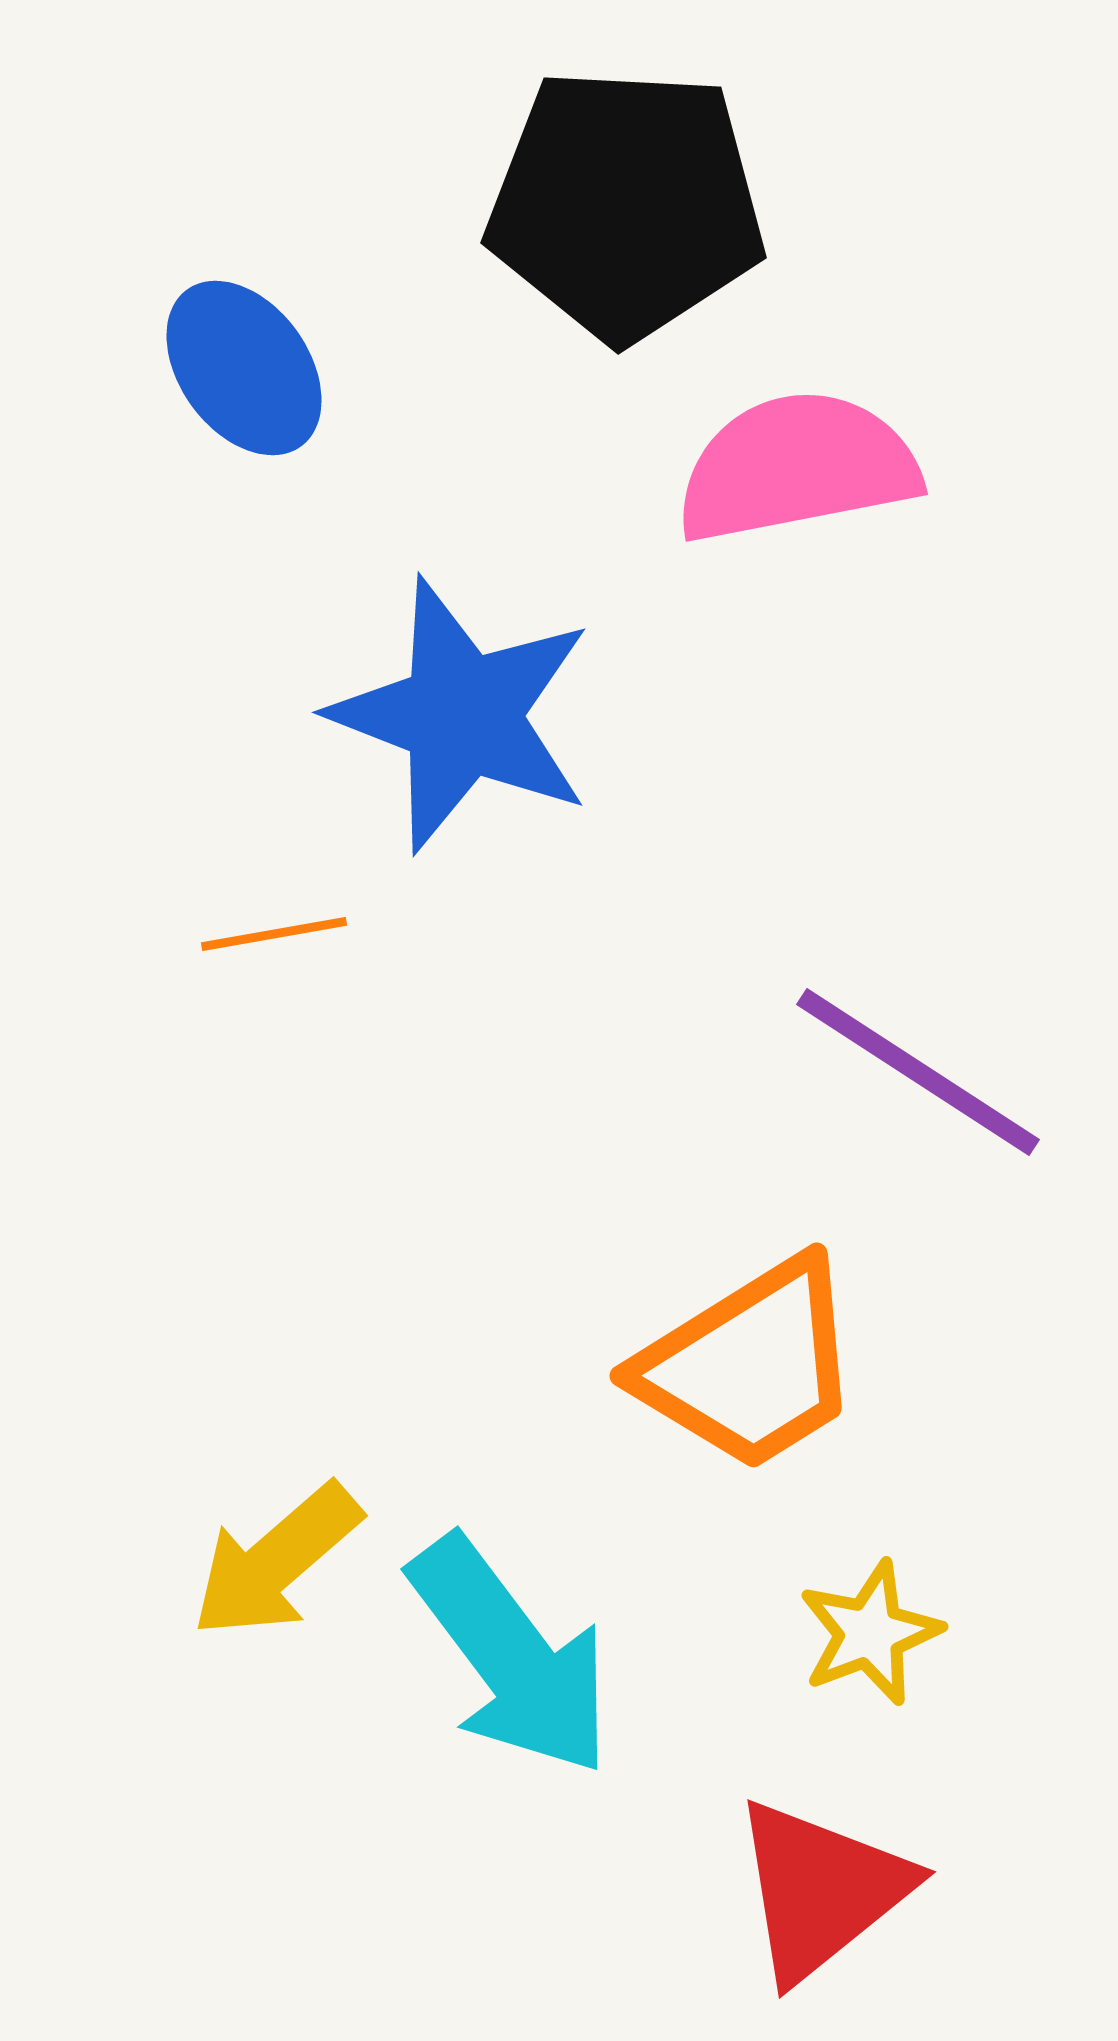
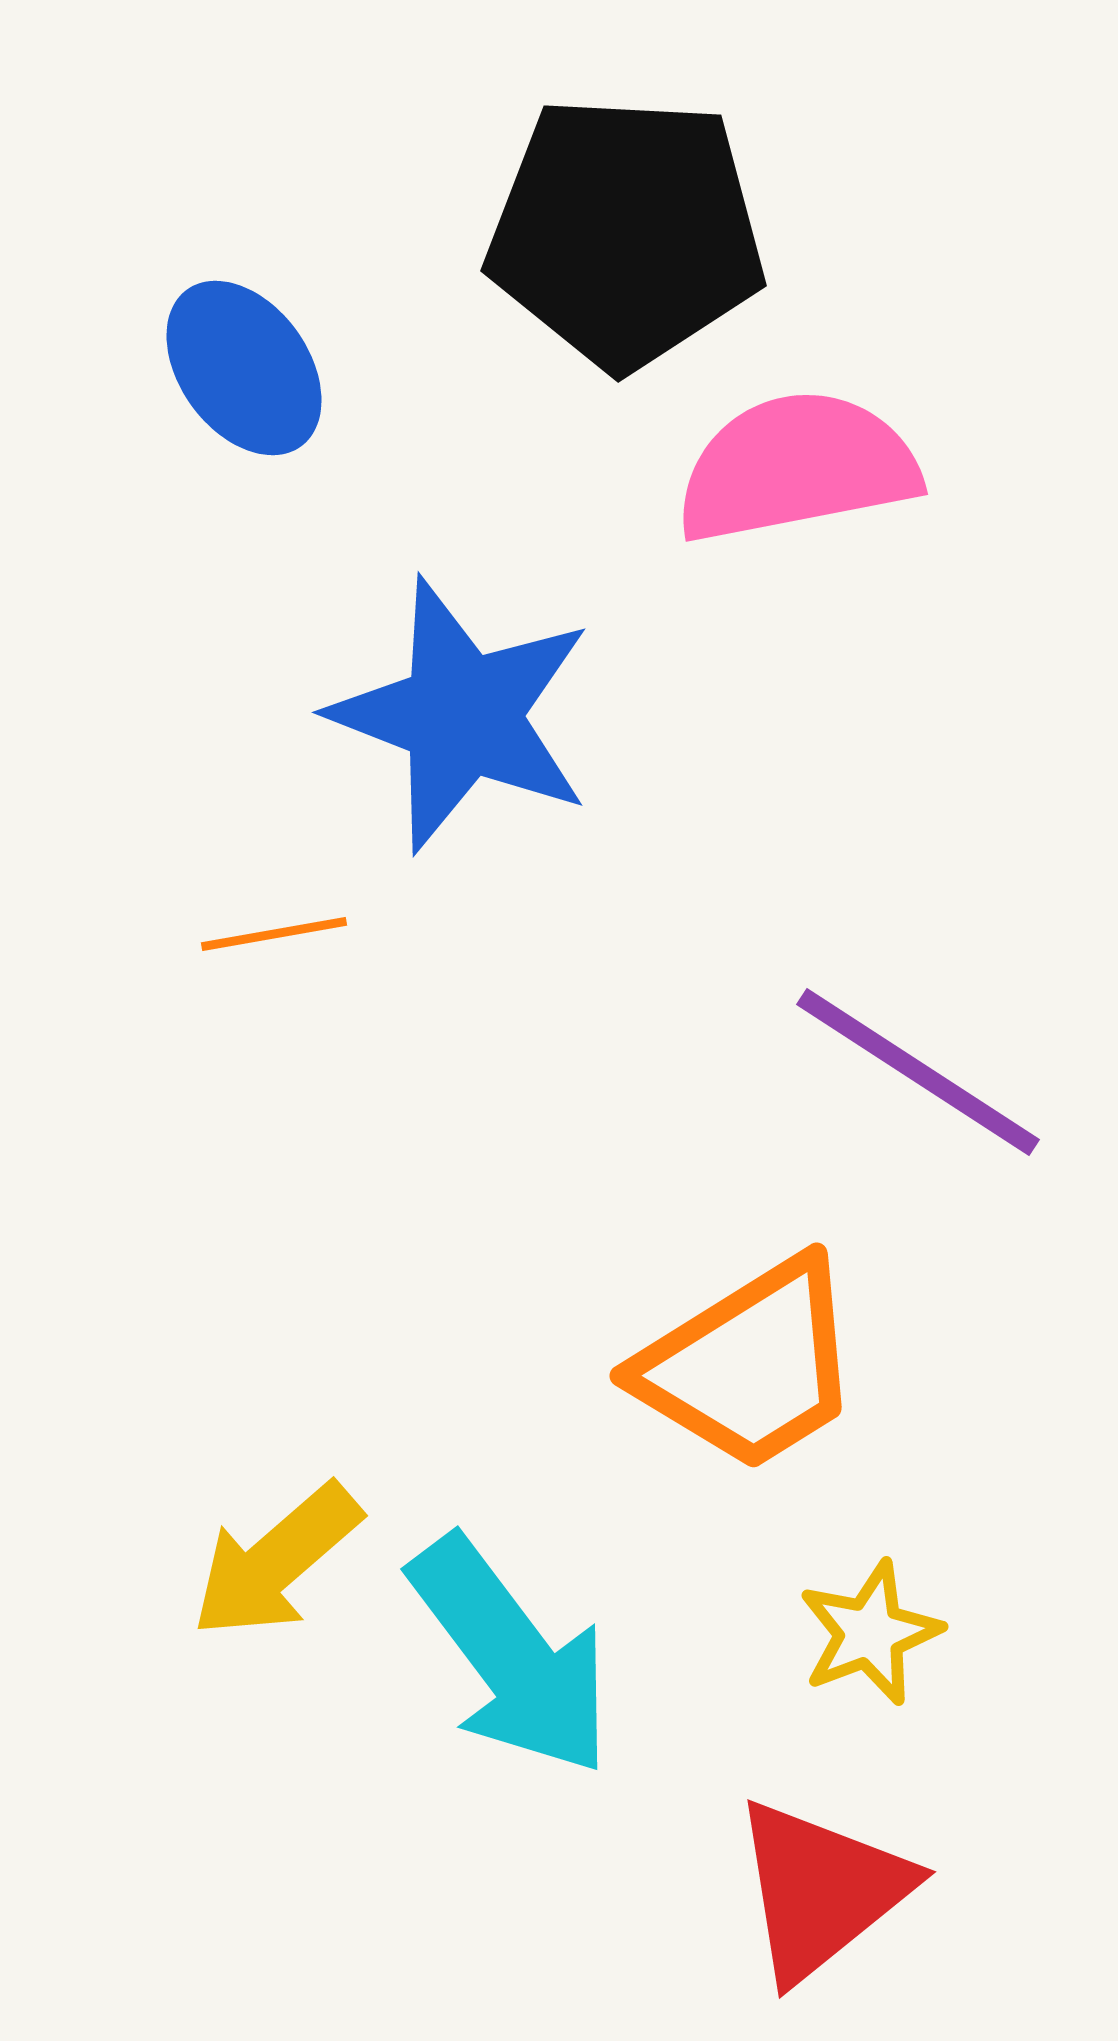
black pentagon: moved 28 px down
